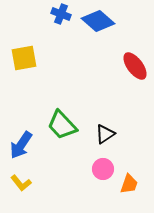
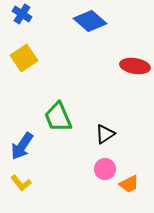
blue cross: moved 39 px left; rotated 12 degrees clockwise
blue diamond: moved 8 px left
yellow square: rotated 24 degrees counterclockwise
red ellipse: rotated 44 degrees counterclockwise
green trapezoid: moved 4 px left, 8 px up; rotated 20 degrees clockwise
blue arrow: moved 1 px right, 1 px down
pink circle: moved 2 px right
orange trapezoid: rotated 45 degrees clockwise
